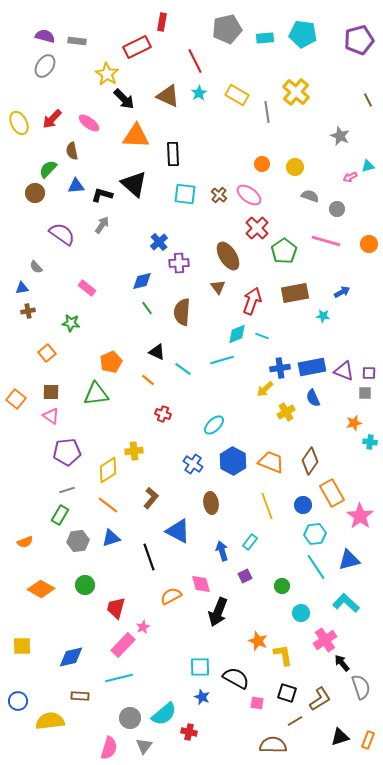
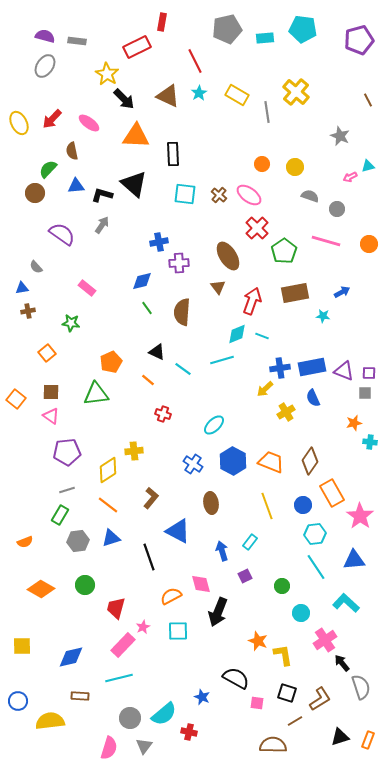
cyan pentagon at (303, 34): moved 5 px up
blue cross at (159, 242): rotated 30 degrees clockwise
blue triangle at (349, 560): moved 5 px right; rotated 10 degrees clockwise
cyan square at (200, 667): moved 22 px left, 36 px up
